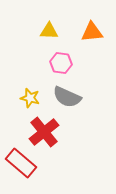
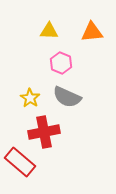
pink hexagon: rotated 15 degrees clockwise
yellow star: rotated 18 degrees clockwise
red cross: rotated 28 degrees clockwise
red rectangle: moved 1 px left, 1 px up
